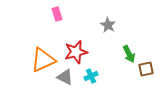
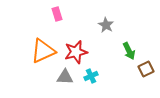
gray star: moved 2 px left
green arrow: moved 3 px up
orange triangle: moved 9 px up
brown square: rotated 14 degrees counterclockwise
gray triangle: rotated 24 degrees counterclockwise
